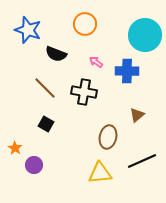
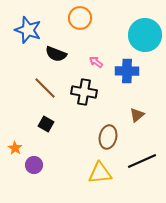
orange circle: moved 5 px left, 6 px up
